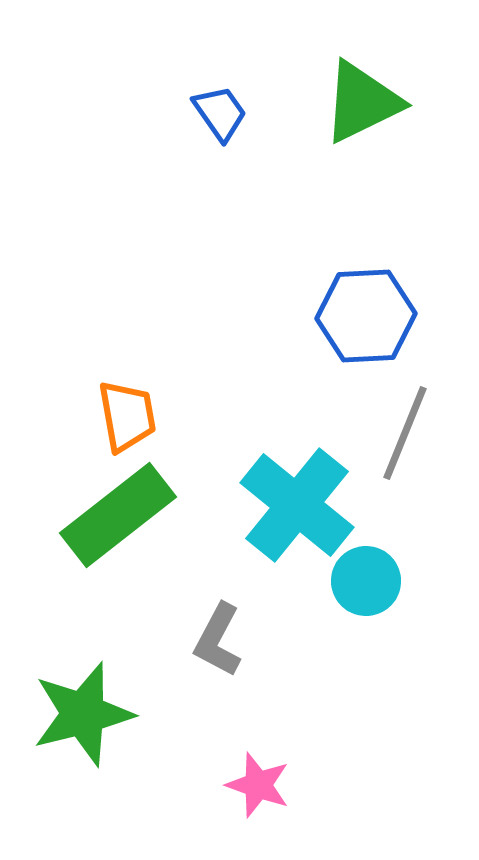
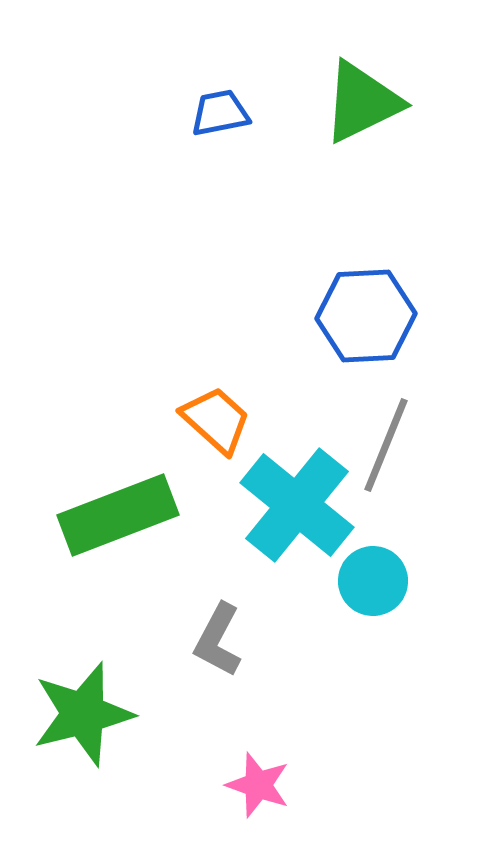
blue trapezoid: rotated 66 degrees counterclockwise
orange trapezoid: moved 89 px right, 4 px down; rotated 38 degrees counterclockwise
gray line: moved 19 px left, 12 px down
green rectangle: rotated 17 degrees clockwise
cyan circle: moved 7 px right
